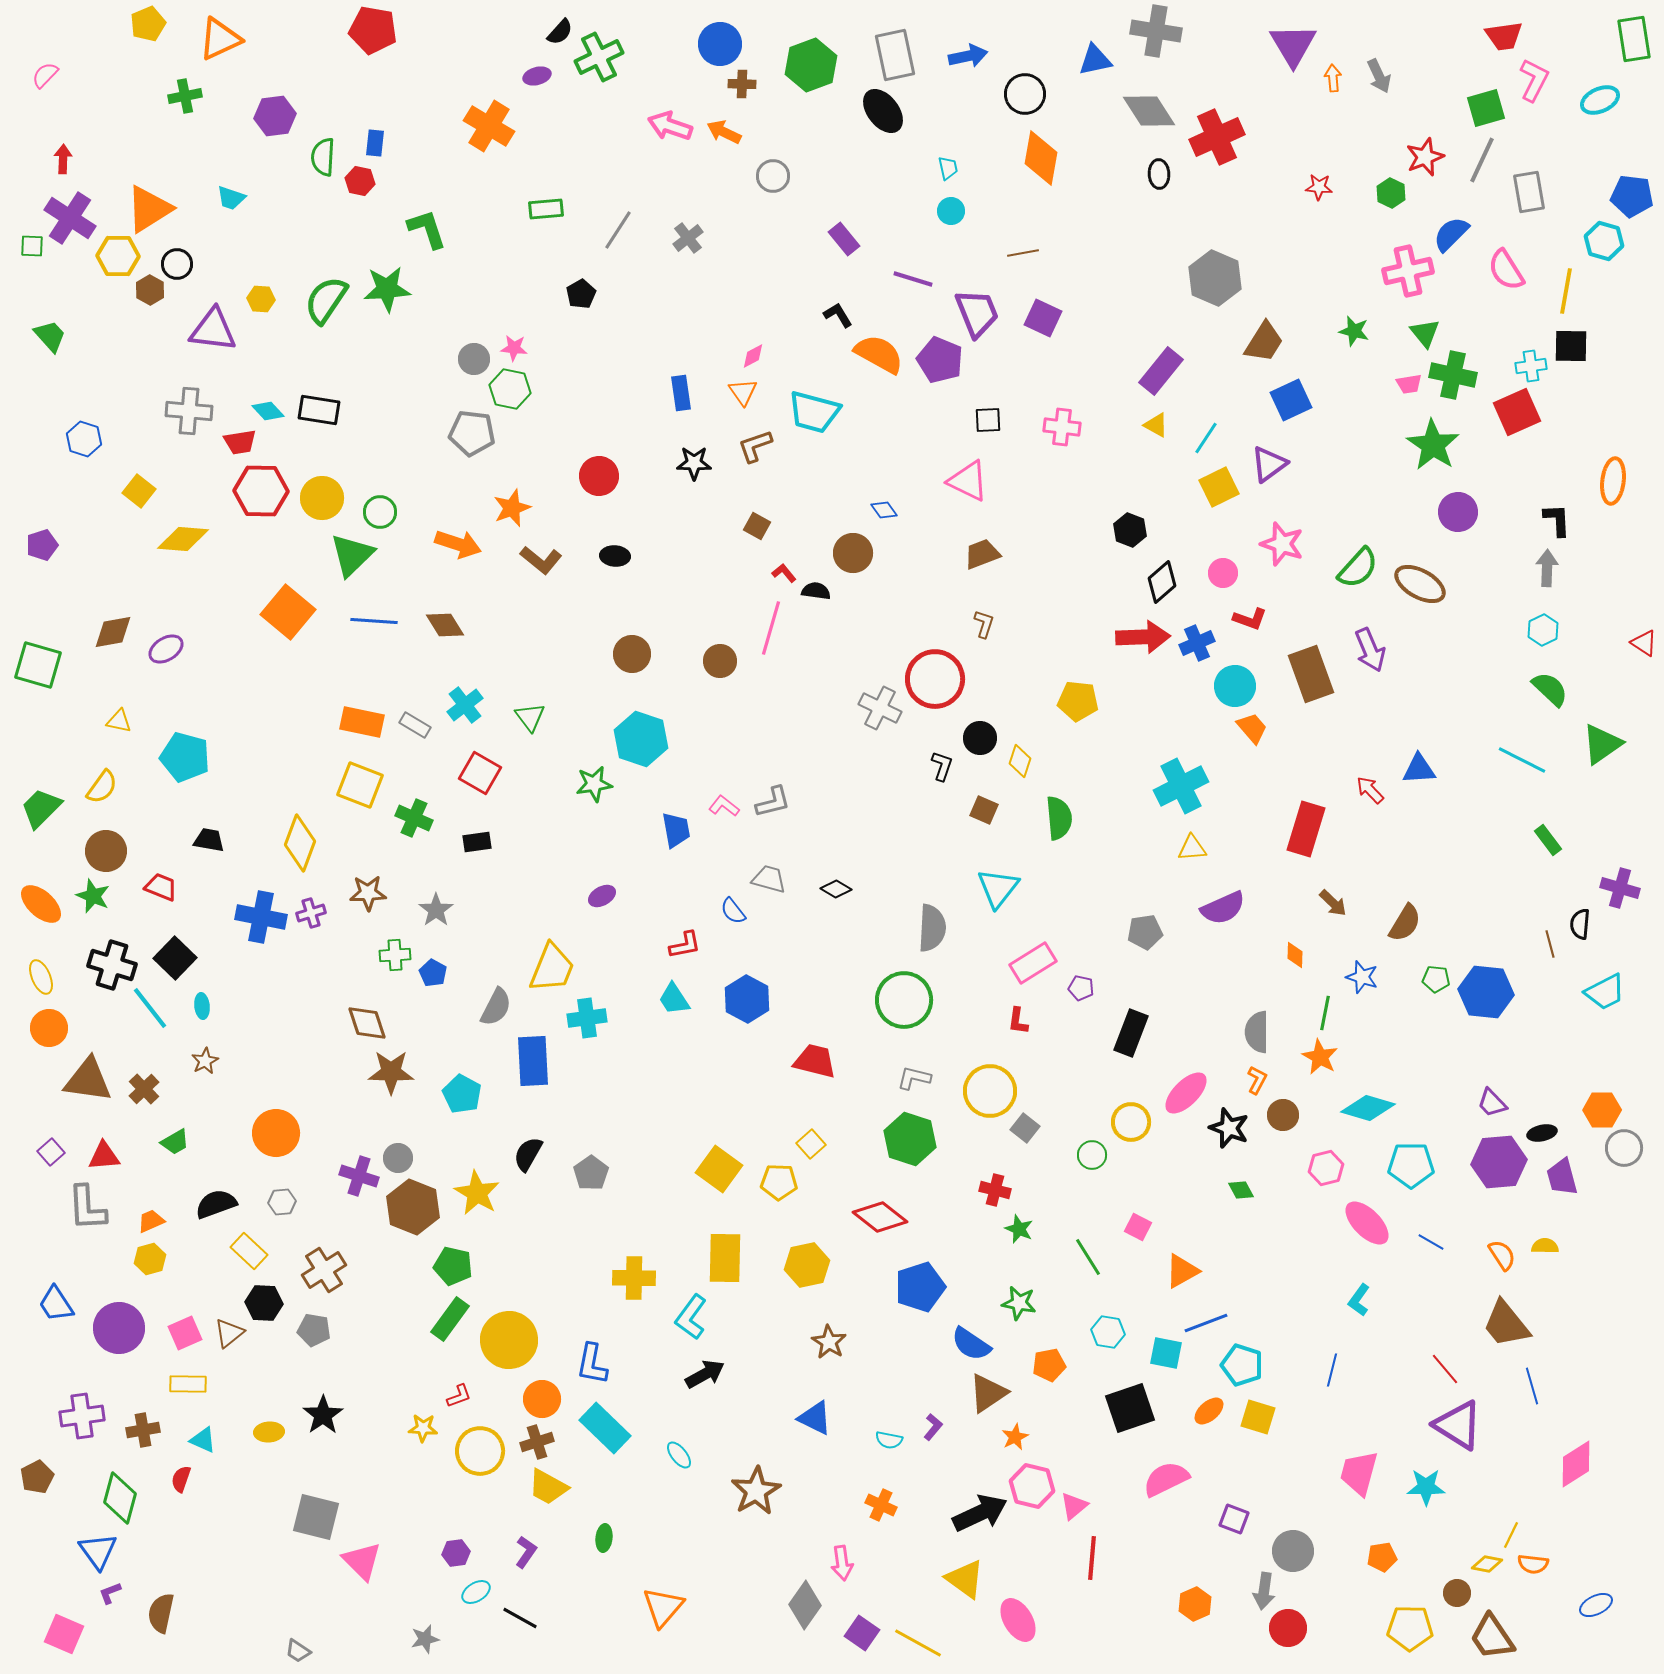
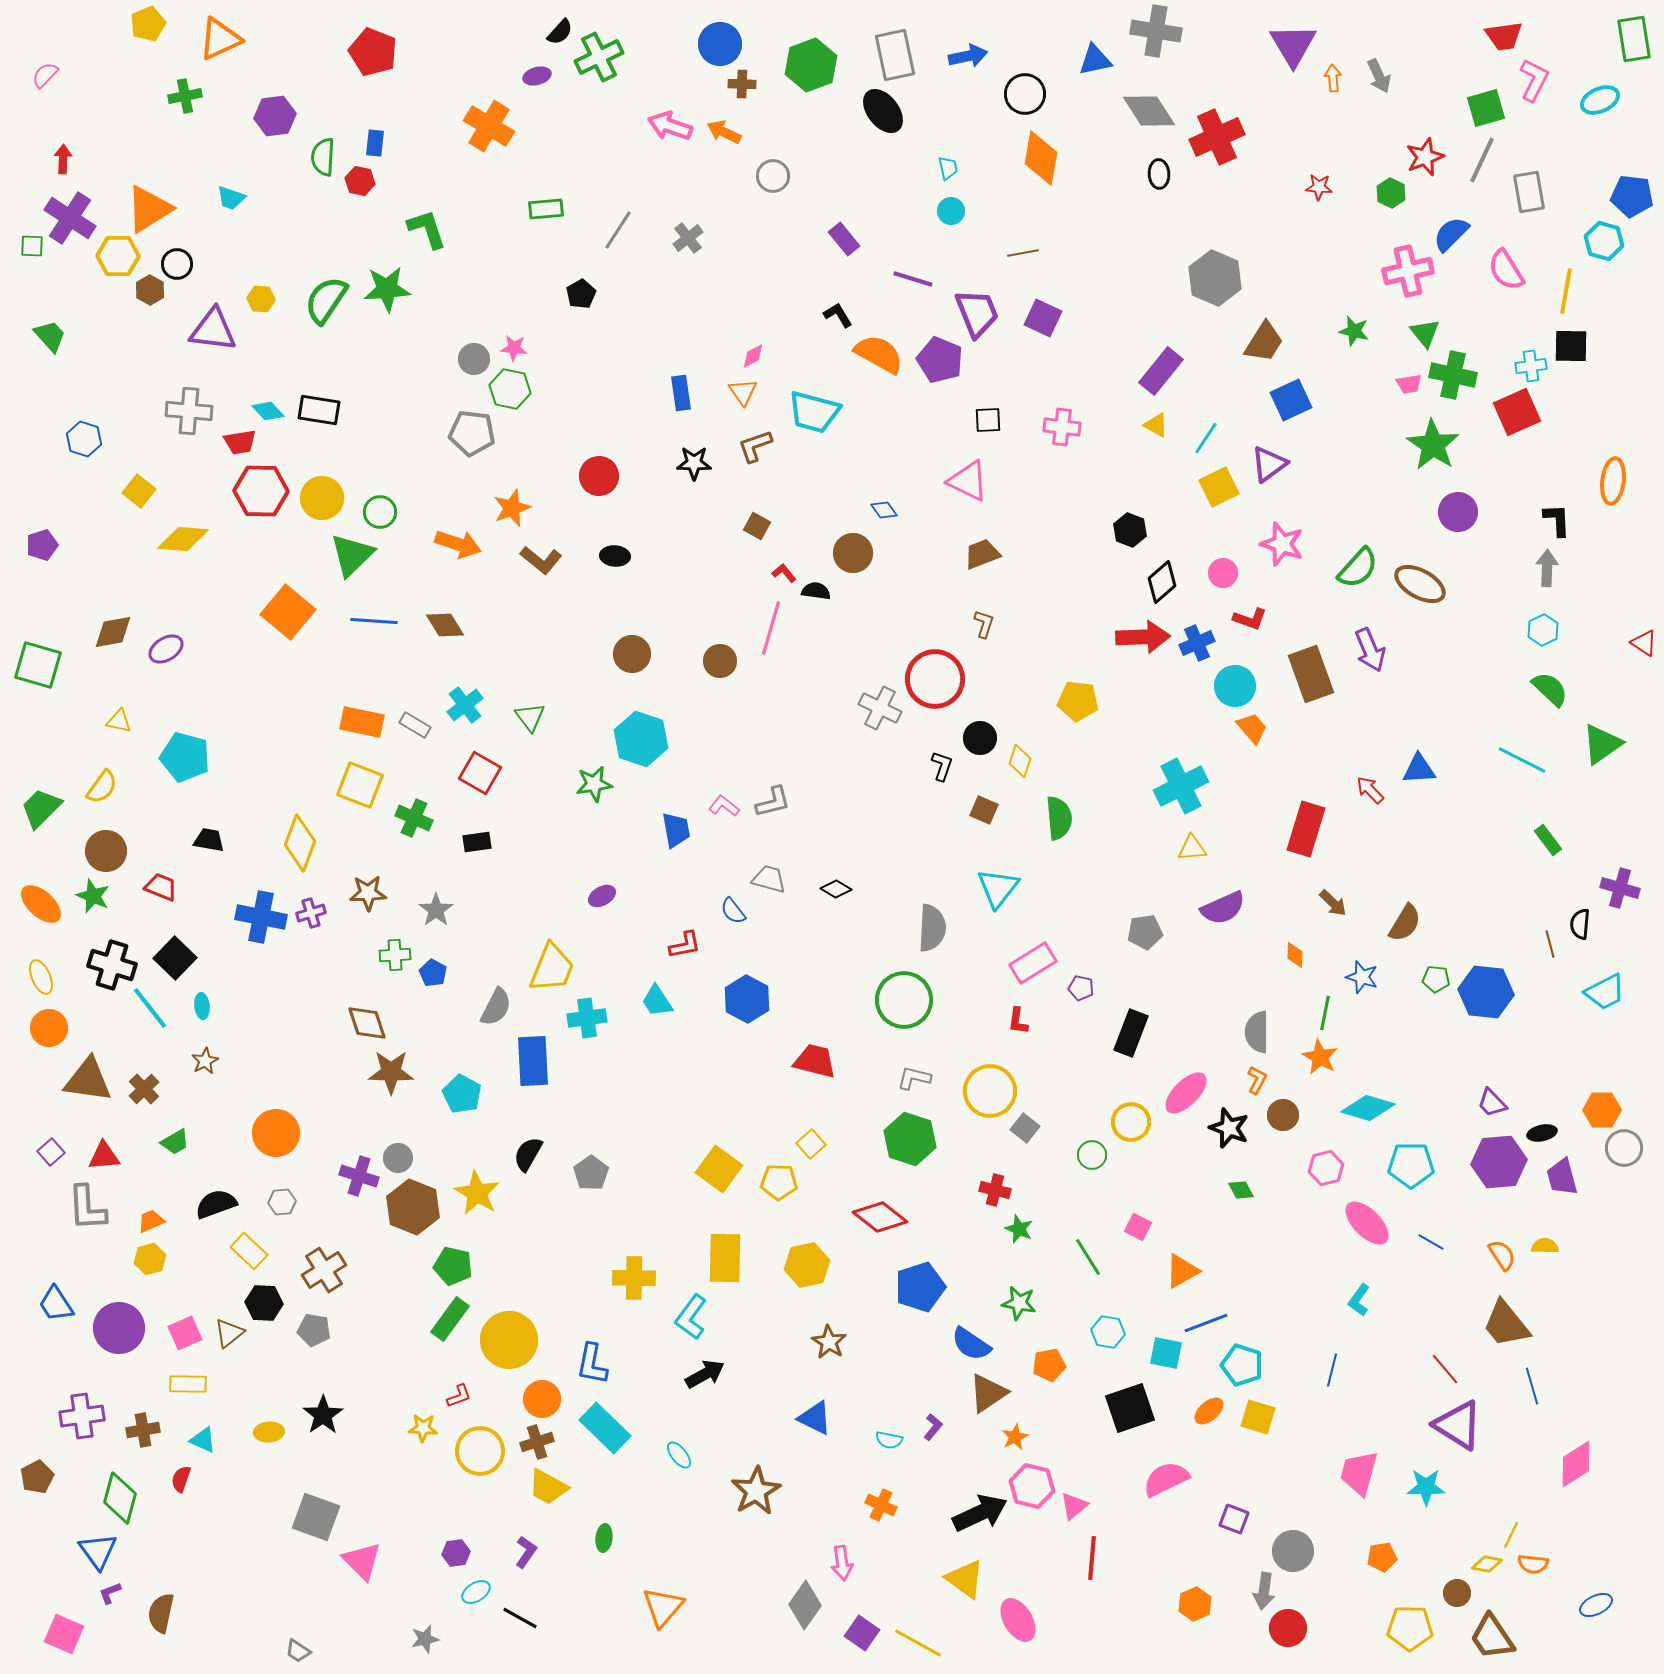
red pentagon at (373, 30): moved 22 px down; rotated 12 degrees clockwise
cyan trapezoid at (674, 999): moved 17 px left, 2 px down
gray square at (316, 1517): rotated 6 degrees clockwise
